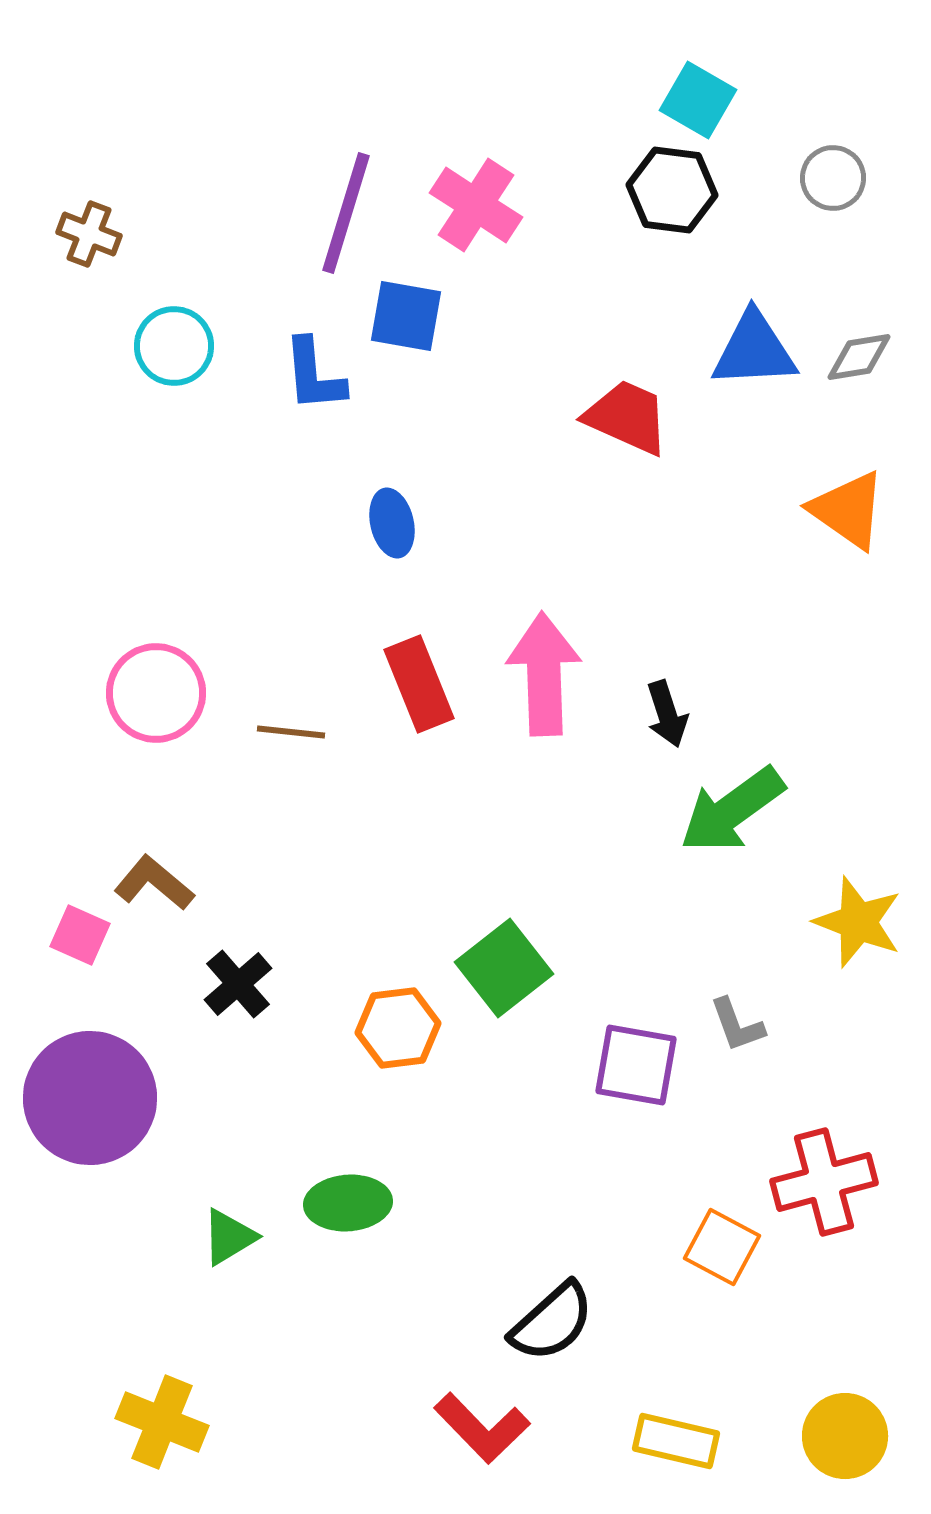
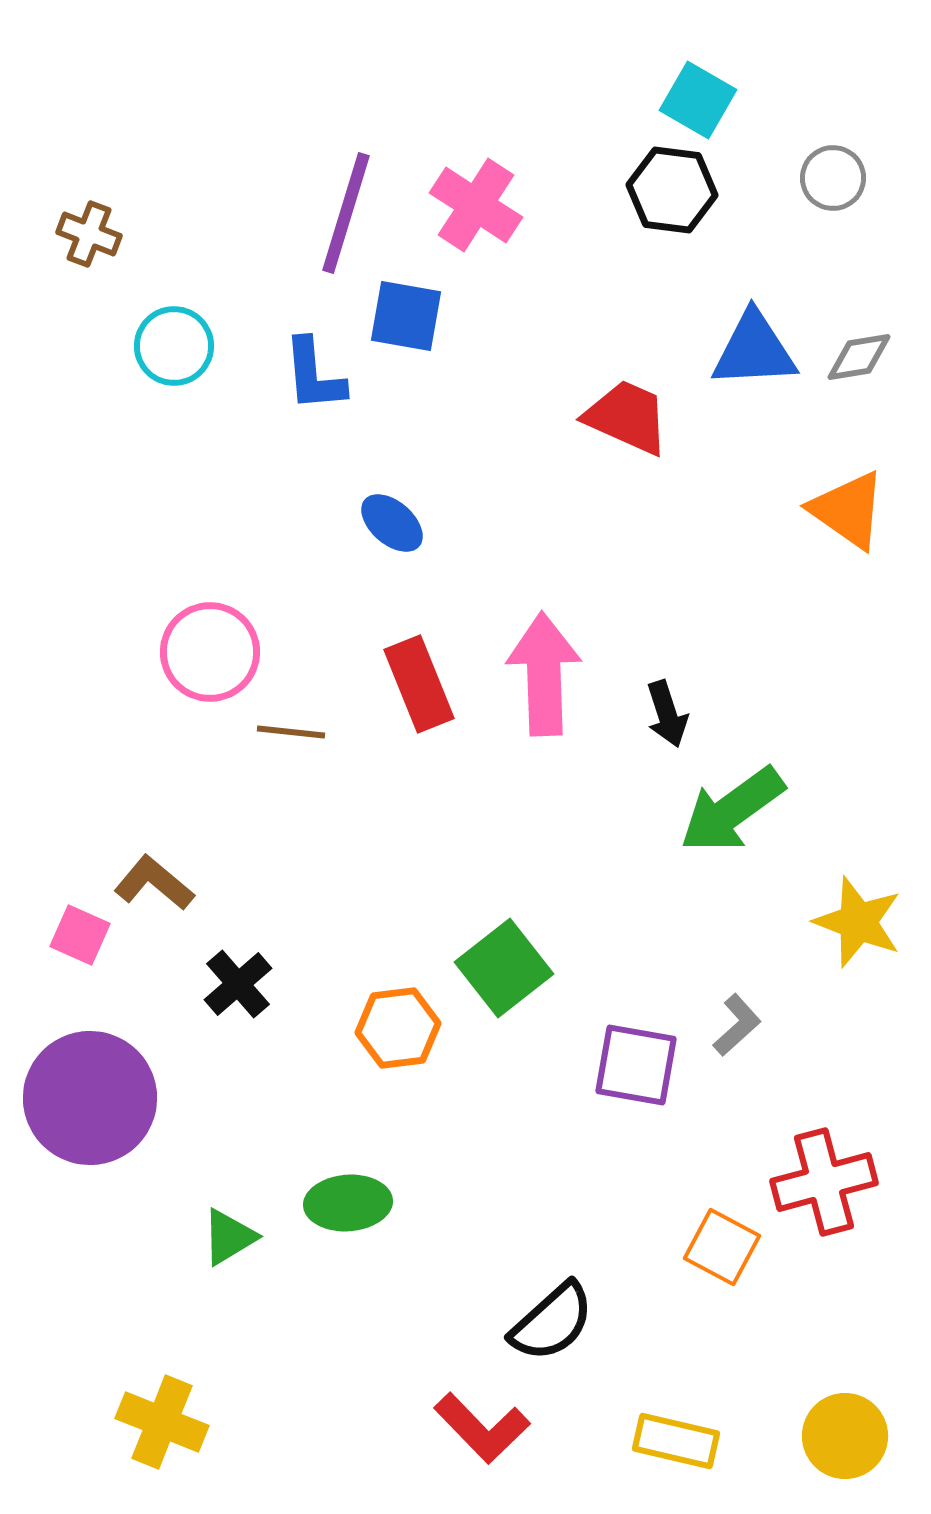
blue ellipse: rotated 36 degrees counterclockwise
pink circle: moved 54 px right, 41 px up
gray L-shape: rotated 112 degrees counterclockwise
